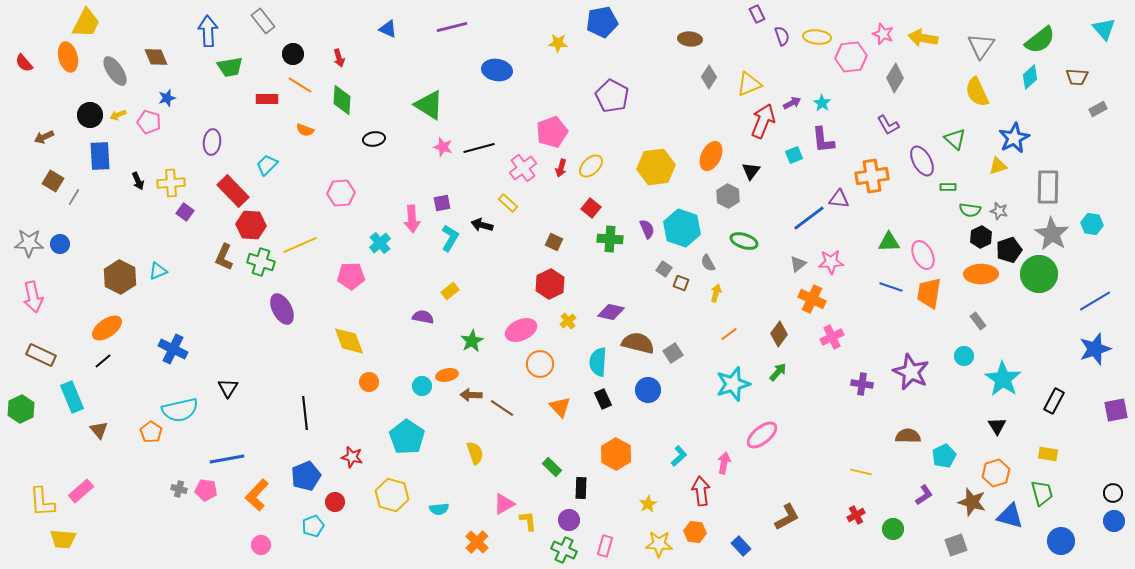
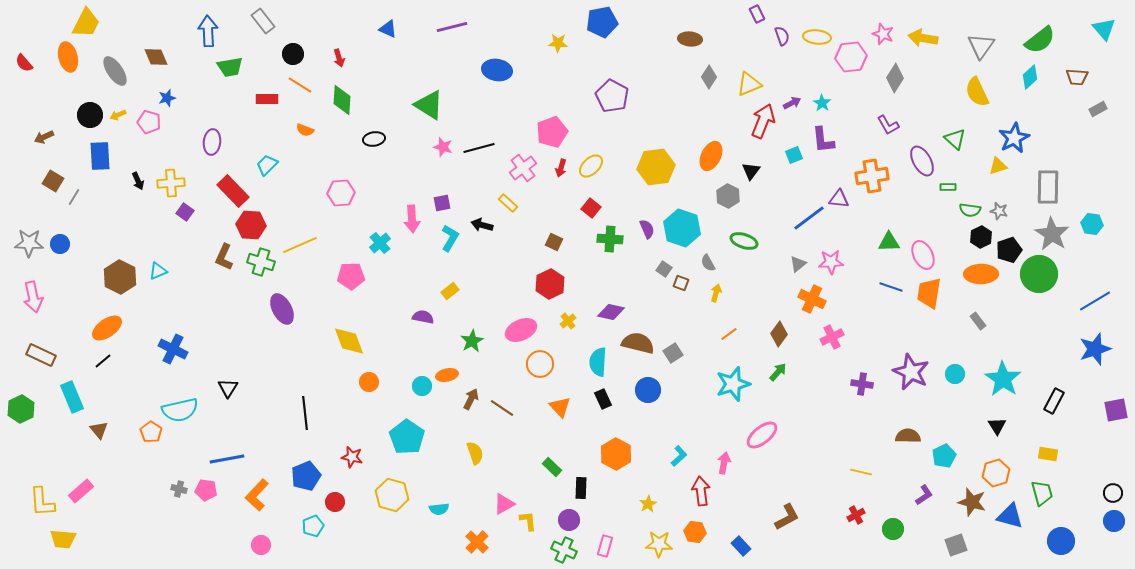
cyan circle at (964, 356): moved 9 px left, 18 px down
brown arrow at (471, 395): moved 4 px down; rotated 115 degrees clockwise
